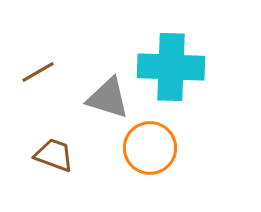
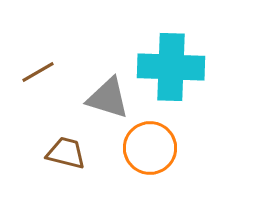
brown trapezoid: moved 12 px right, 2 px up; rotated 6 degrees counterclockwise
